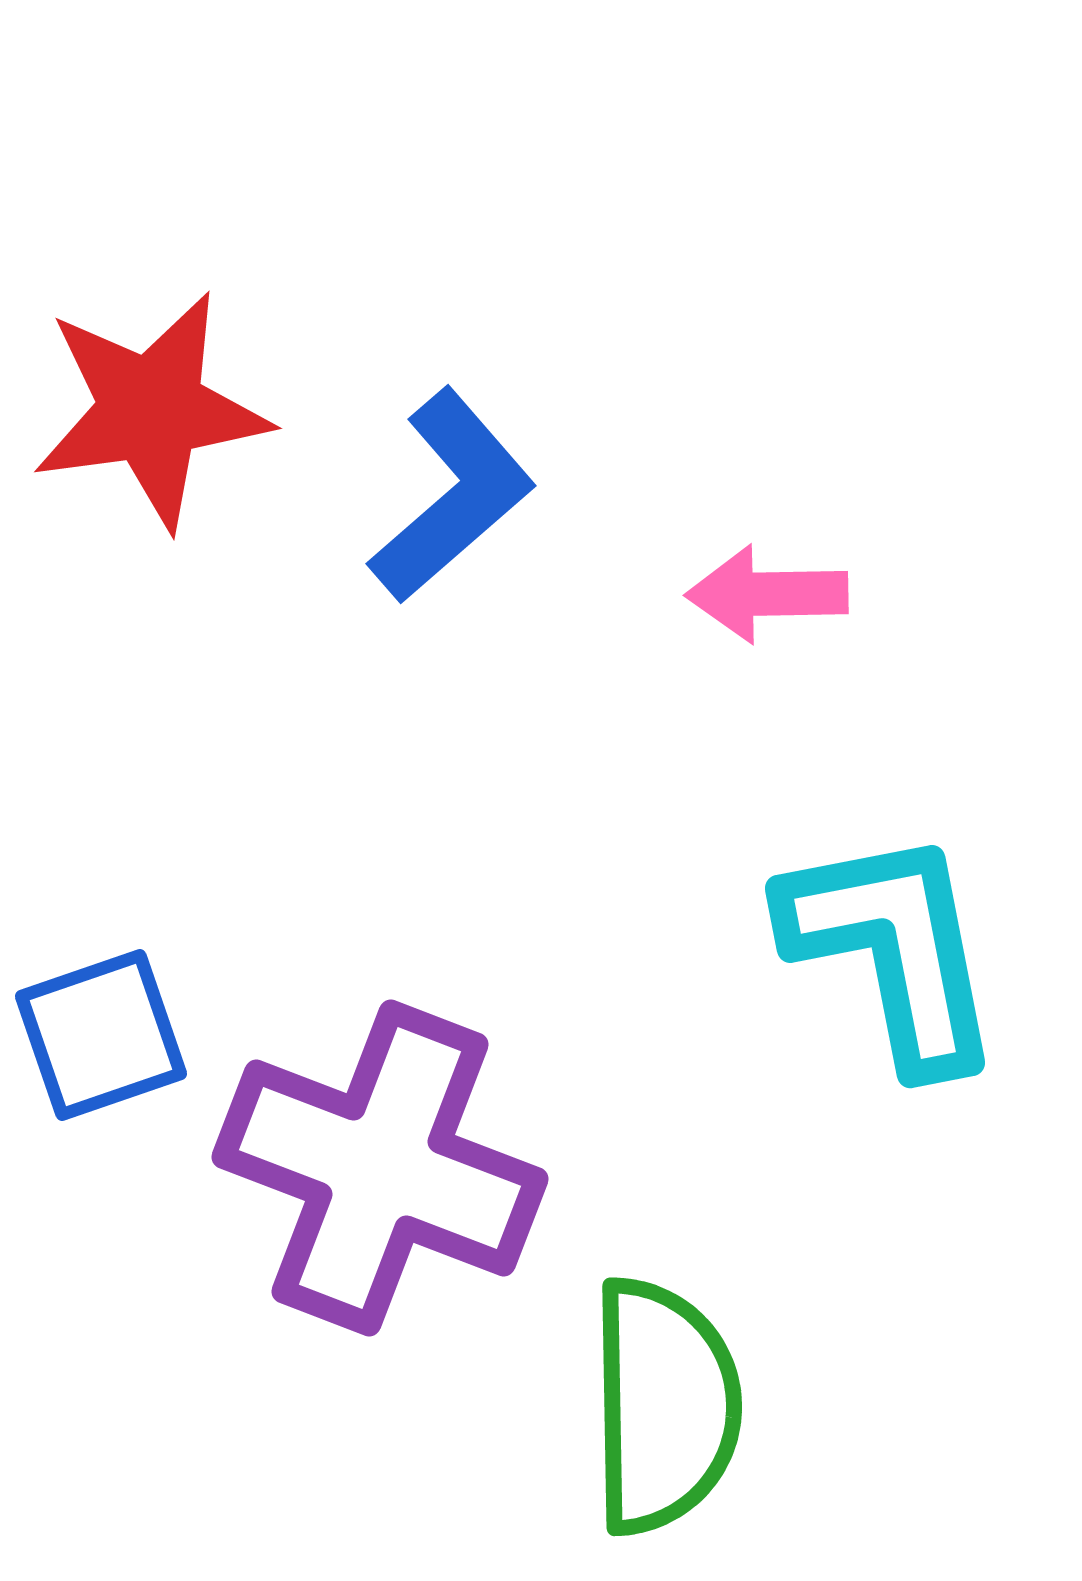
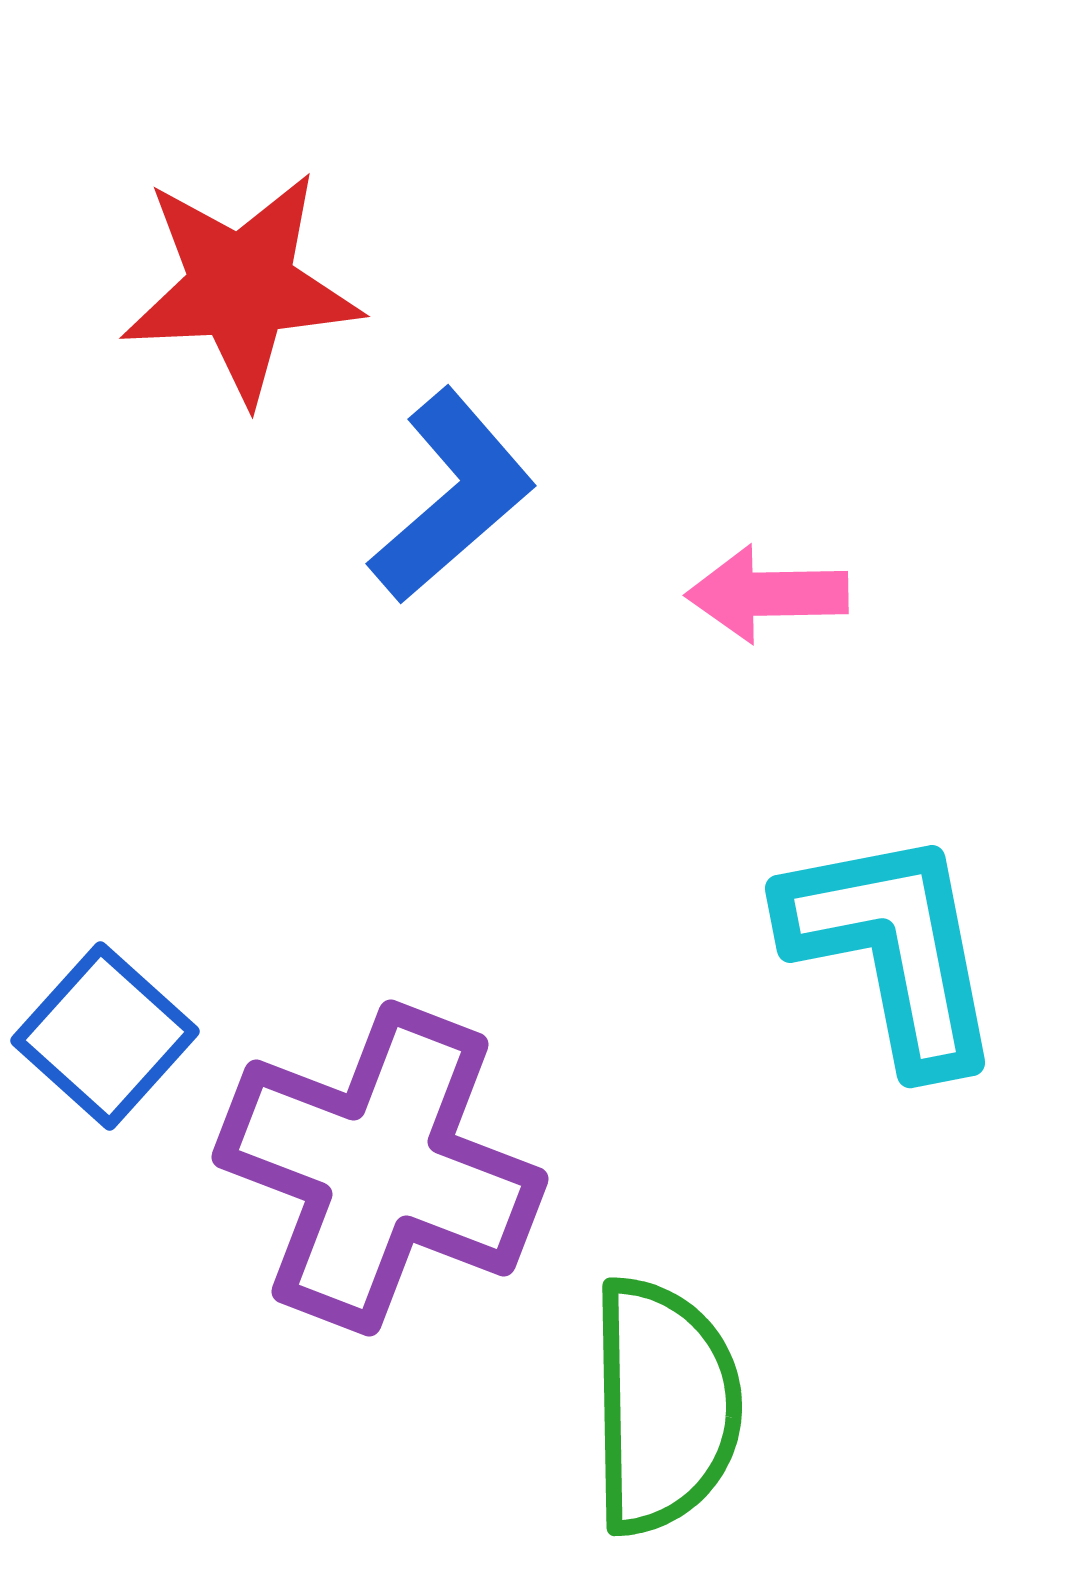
red star: moved 90 px right, 123 px up; rotated 5 degrees clockwise
blue square: moved 4 px right, 1 px down; rotated 29 degrees counterclockwise
